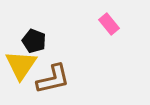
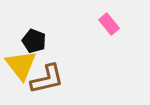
yellow triangle: rotated 12 degrees counterclockwise
brown L-shape: moved 6 px left
